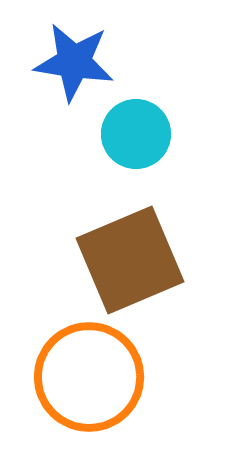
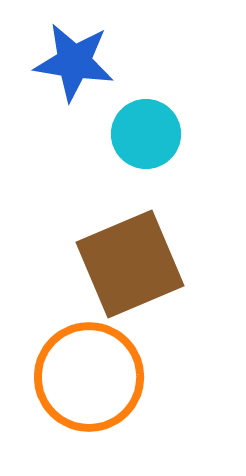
cyan circle: moved 10 px right
brown square: moved 4 px down
